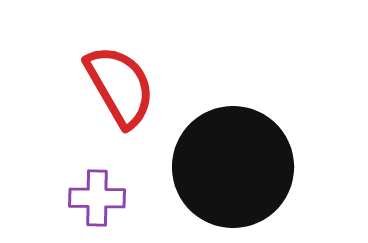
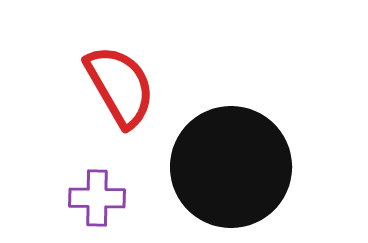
black circle: moved 2 px left
